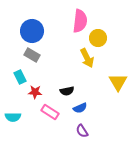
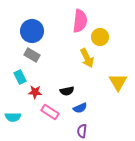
yellow circle: moved 2 px right, 1 px up
purple semicircle: rotated 40 degrees clockwise
